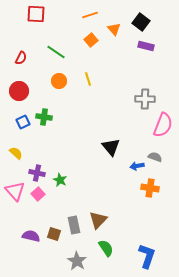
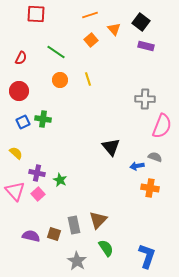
orange circle: moved 1 px right, 1 px up
green cross: moved 1 px left, 2 px down
pink semicircle: moved 1 px left, 1 px down
